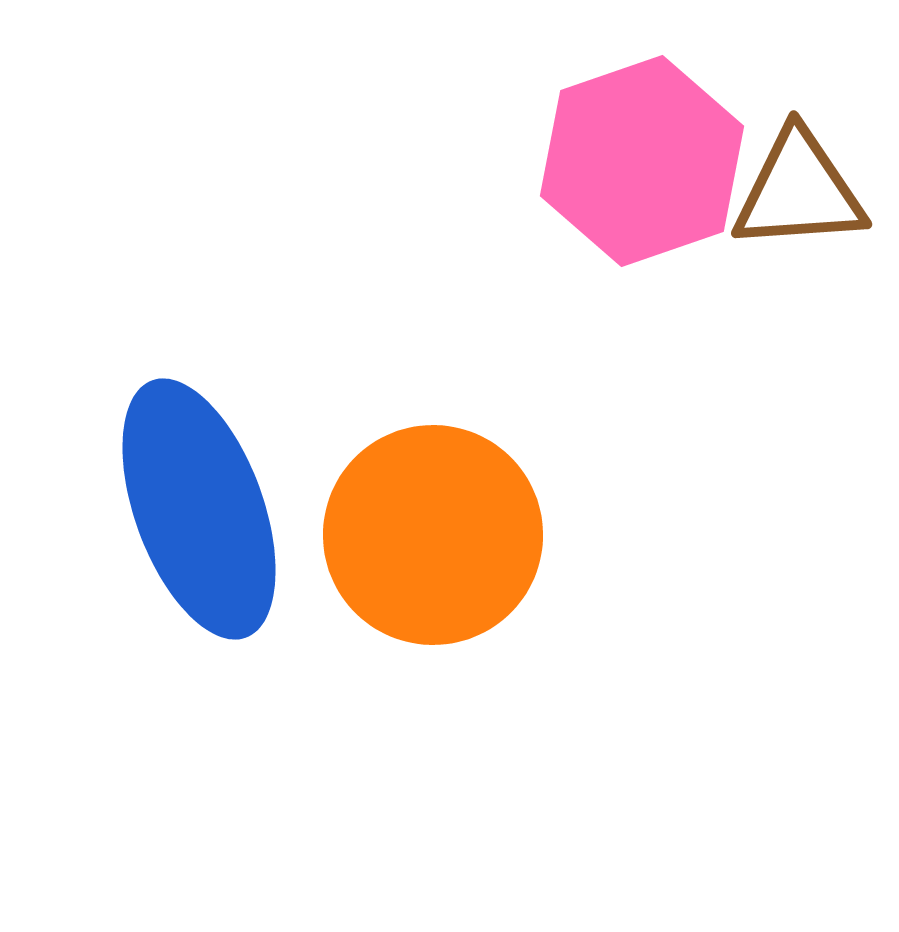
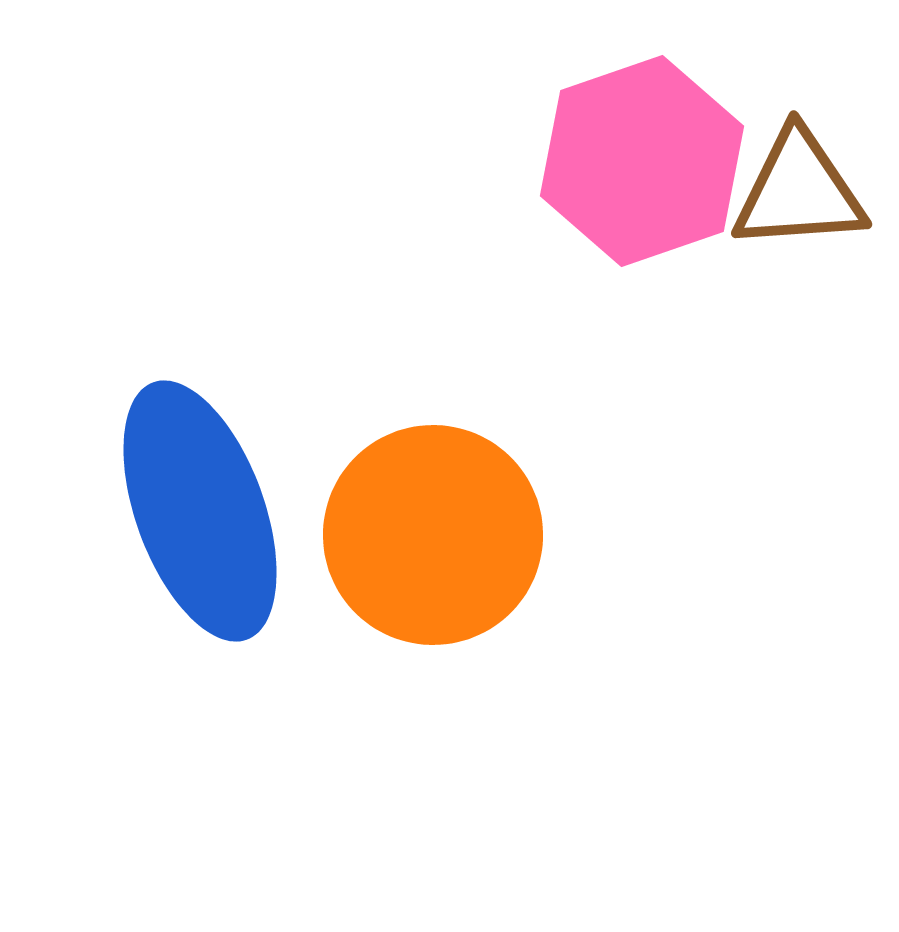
blue ellipse: moved 1 px right, 2 px down
